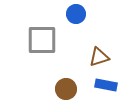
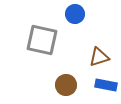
blue circle: moved 1 px left
gray square: rotated 12 degrees clockwise
brown circle: moved 4 px up
